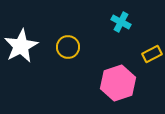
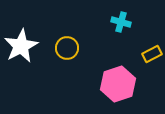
cyan cross: rotated 12 degrees counterclockwise
yellow circle: moved 1 px left, 1 px down
pink hexagon: moved 1 px down
